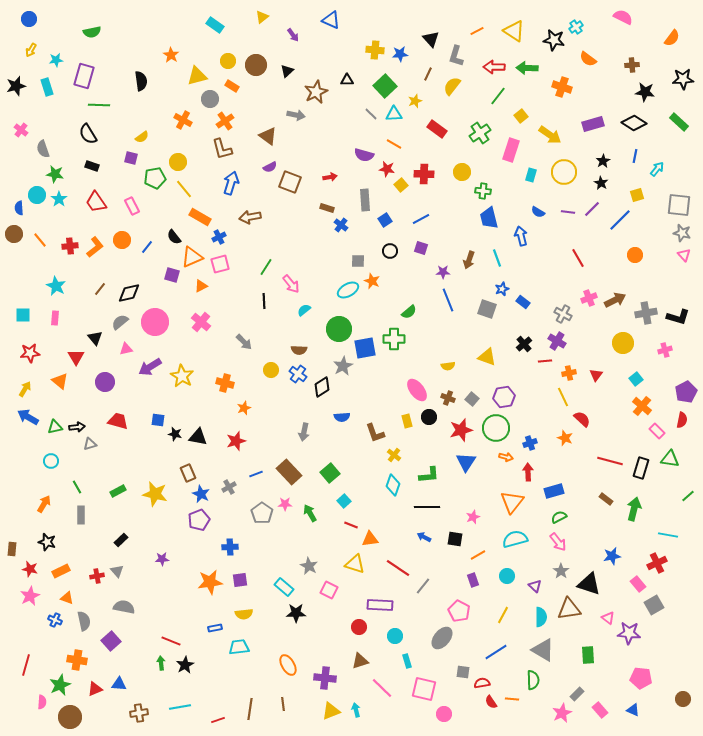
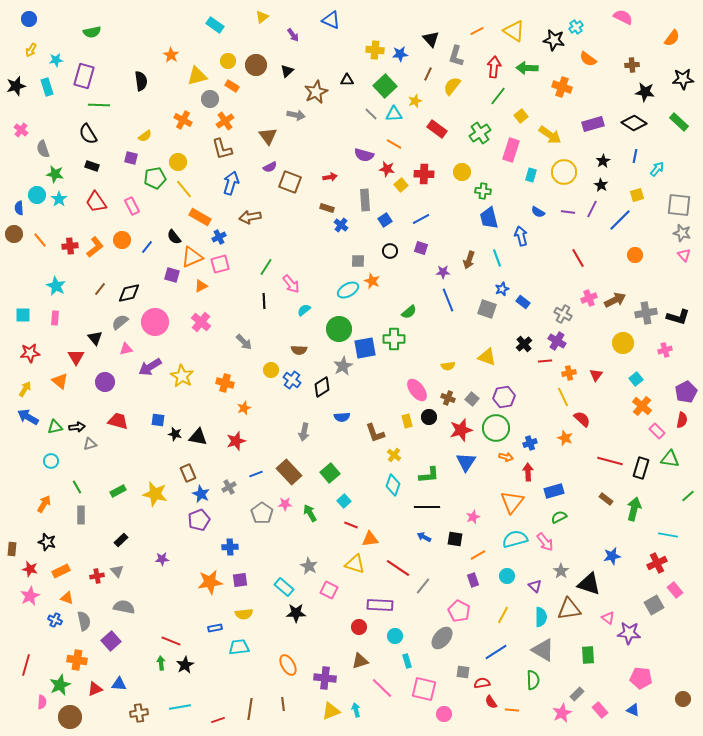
red arrow at (494, 67): rotated 95 degrees clockwise
brown triangle at (268, 136): rotated 18 degrees clockwise
yellow semicircle at (142, 137): moved 3 px right, 1 px up
black star at (601, 183): moved 2 px down
purple line at (592, 209): rotated 18 degrees counterclockwise
blue cross at (298, 374): moved 6 px left, 6 px down
pink arrow at (558, 542): moved 13 px left
pink rectangle at (638, 584): moved 37 px right, 6 px down
orange line at (512, 699): moved 11 px down
